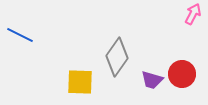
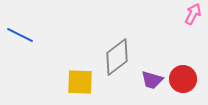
gray diamond: rotated 18 degrees clockwise
red circle: moved 1 px right, 5 px down
